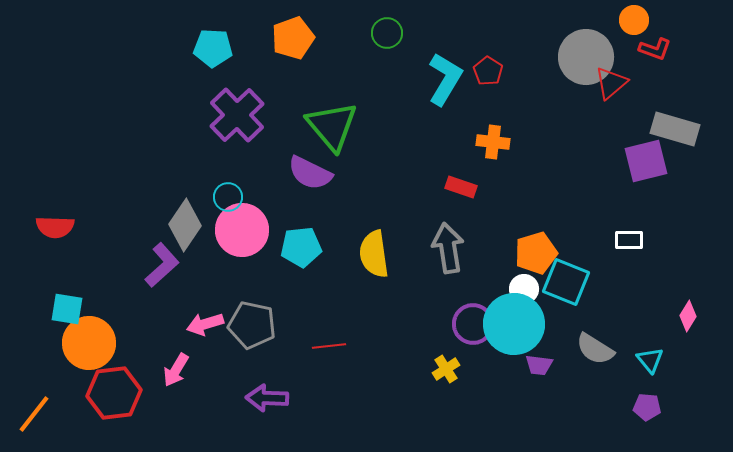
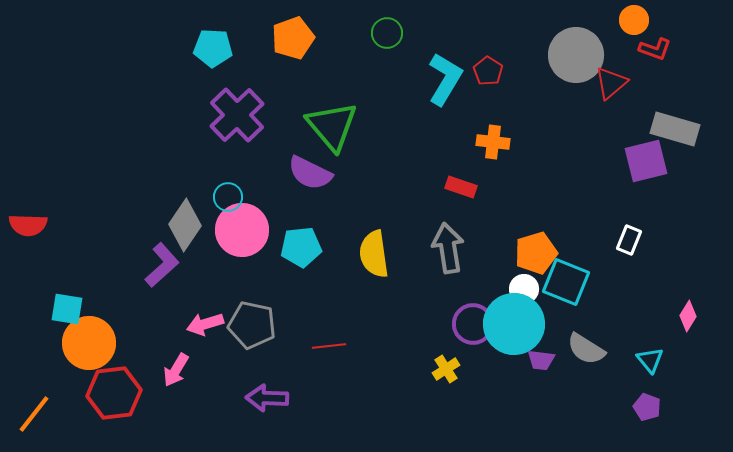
gray circle at (586, 57): moved 10 px left, 2 px up
red semicircle at (55, 227): moved 27 px left, 2 px up
white rectangle at (629, 240): rotated 68 degrees counterclockwise
gray semicircle at (595, 349): moved 9 px left
purple trapezoid at (539, 365): moved 2 px right, 5 px up
purple pentagon at (647, 407): rotated 16 degrees clockwise
